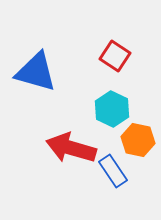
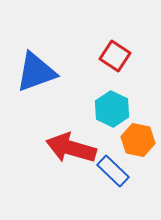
blue triangle: rotated 36 degrees counterclockwise
blue rectangle: rotated 12 degrees counterclockwise
